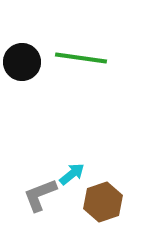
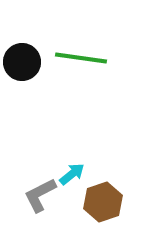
gray L-shape: rotated 6 degrees counterclockwise
